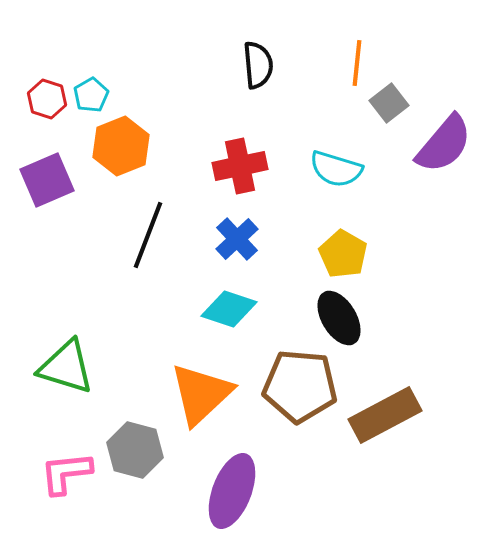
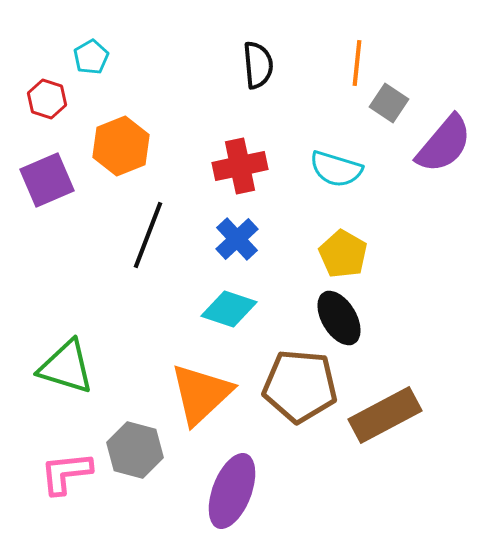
cyan pentagon: moved 38 px up
gray square: rotated 18 degrees counterclockwise
